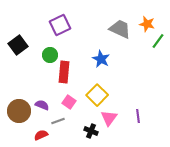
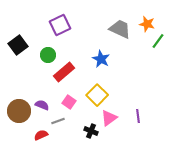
green circle: moved 2 px left
red rectangle: rotated 45 degrees clockwise
pink triangle: rotated 18 degrees clockwise
